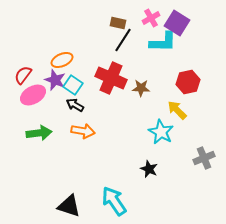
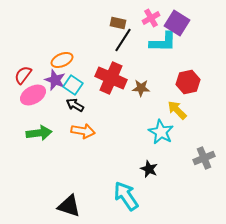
cyan arrow: moved 12 px right, 5 px up
